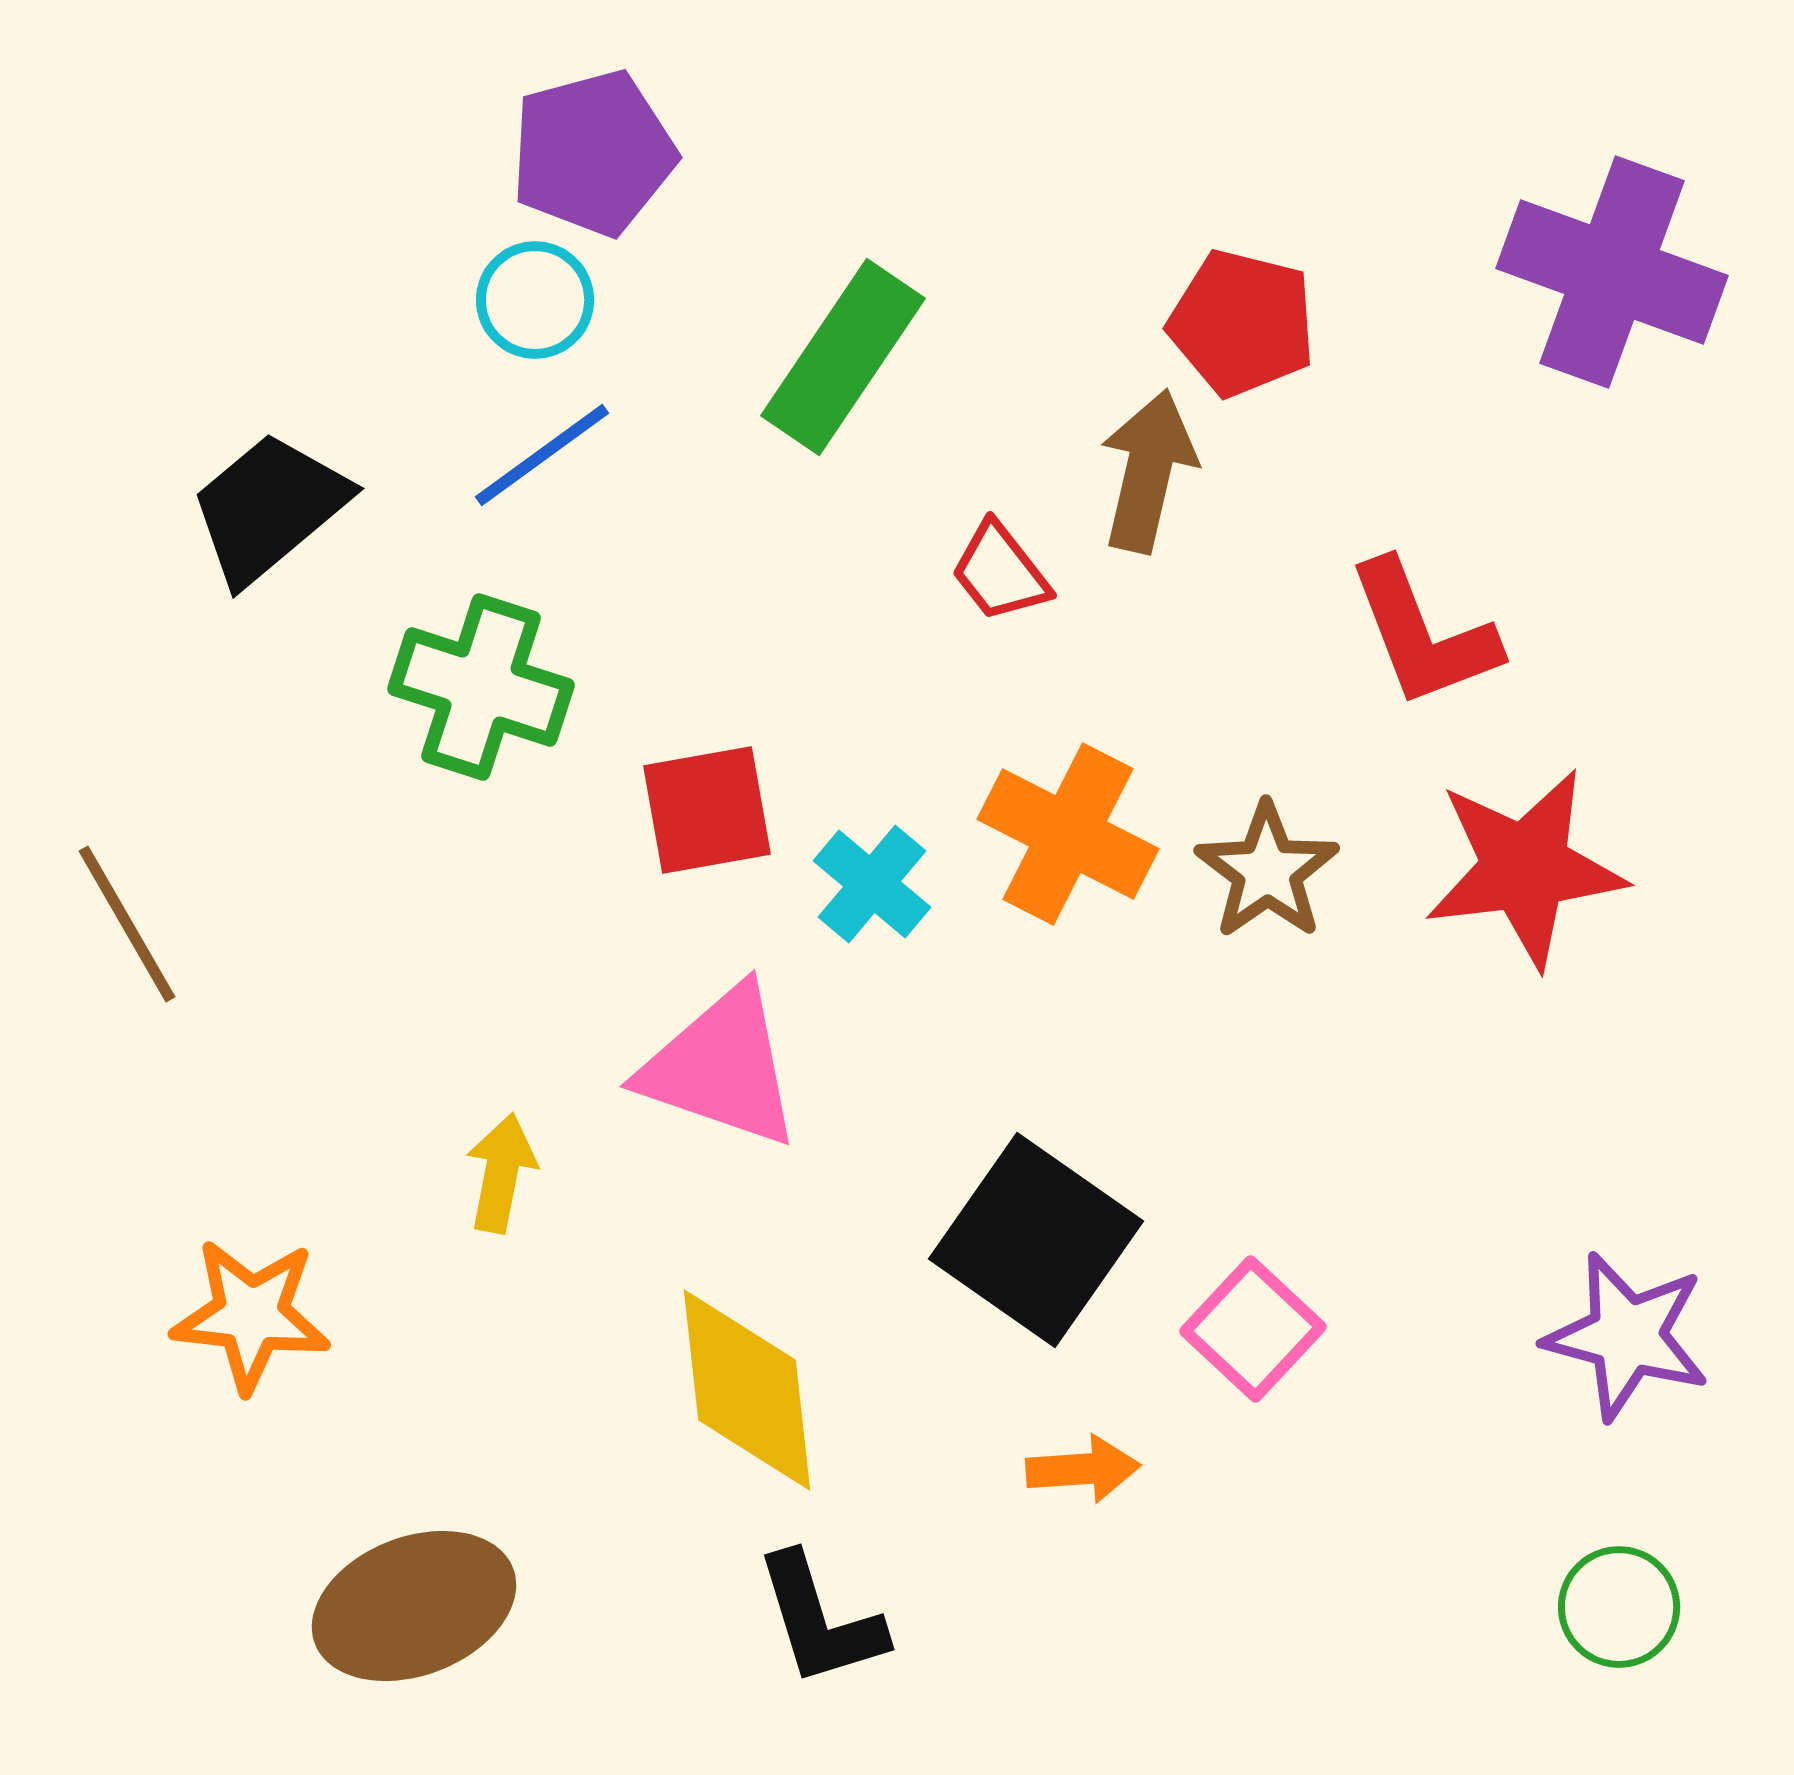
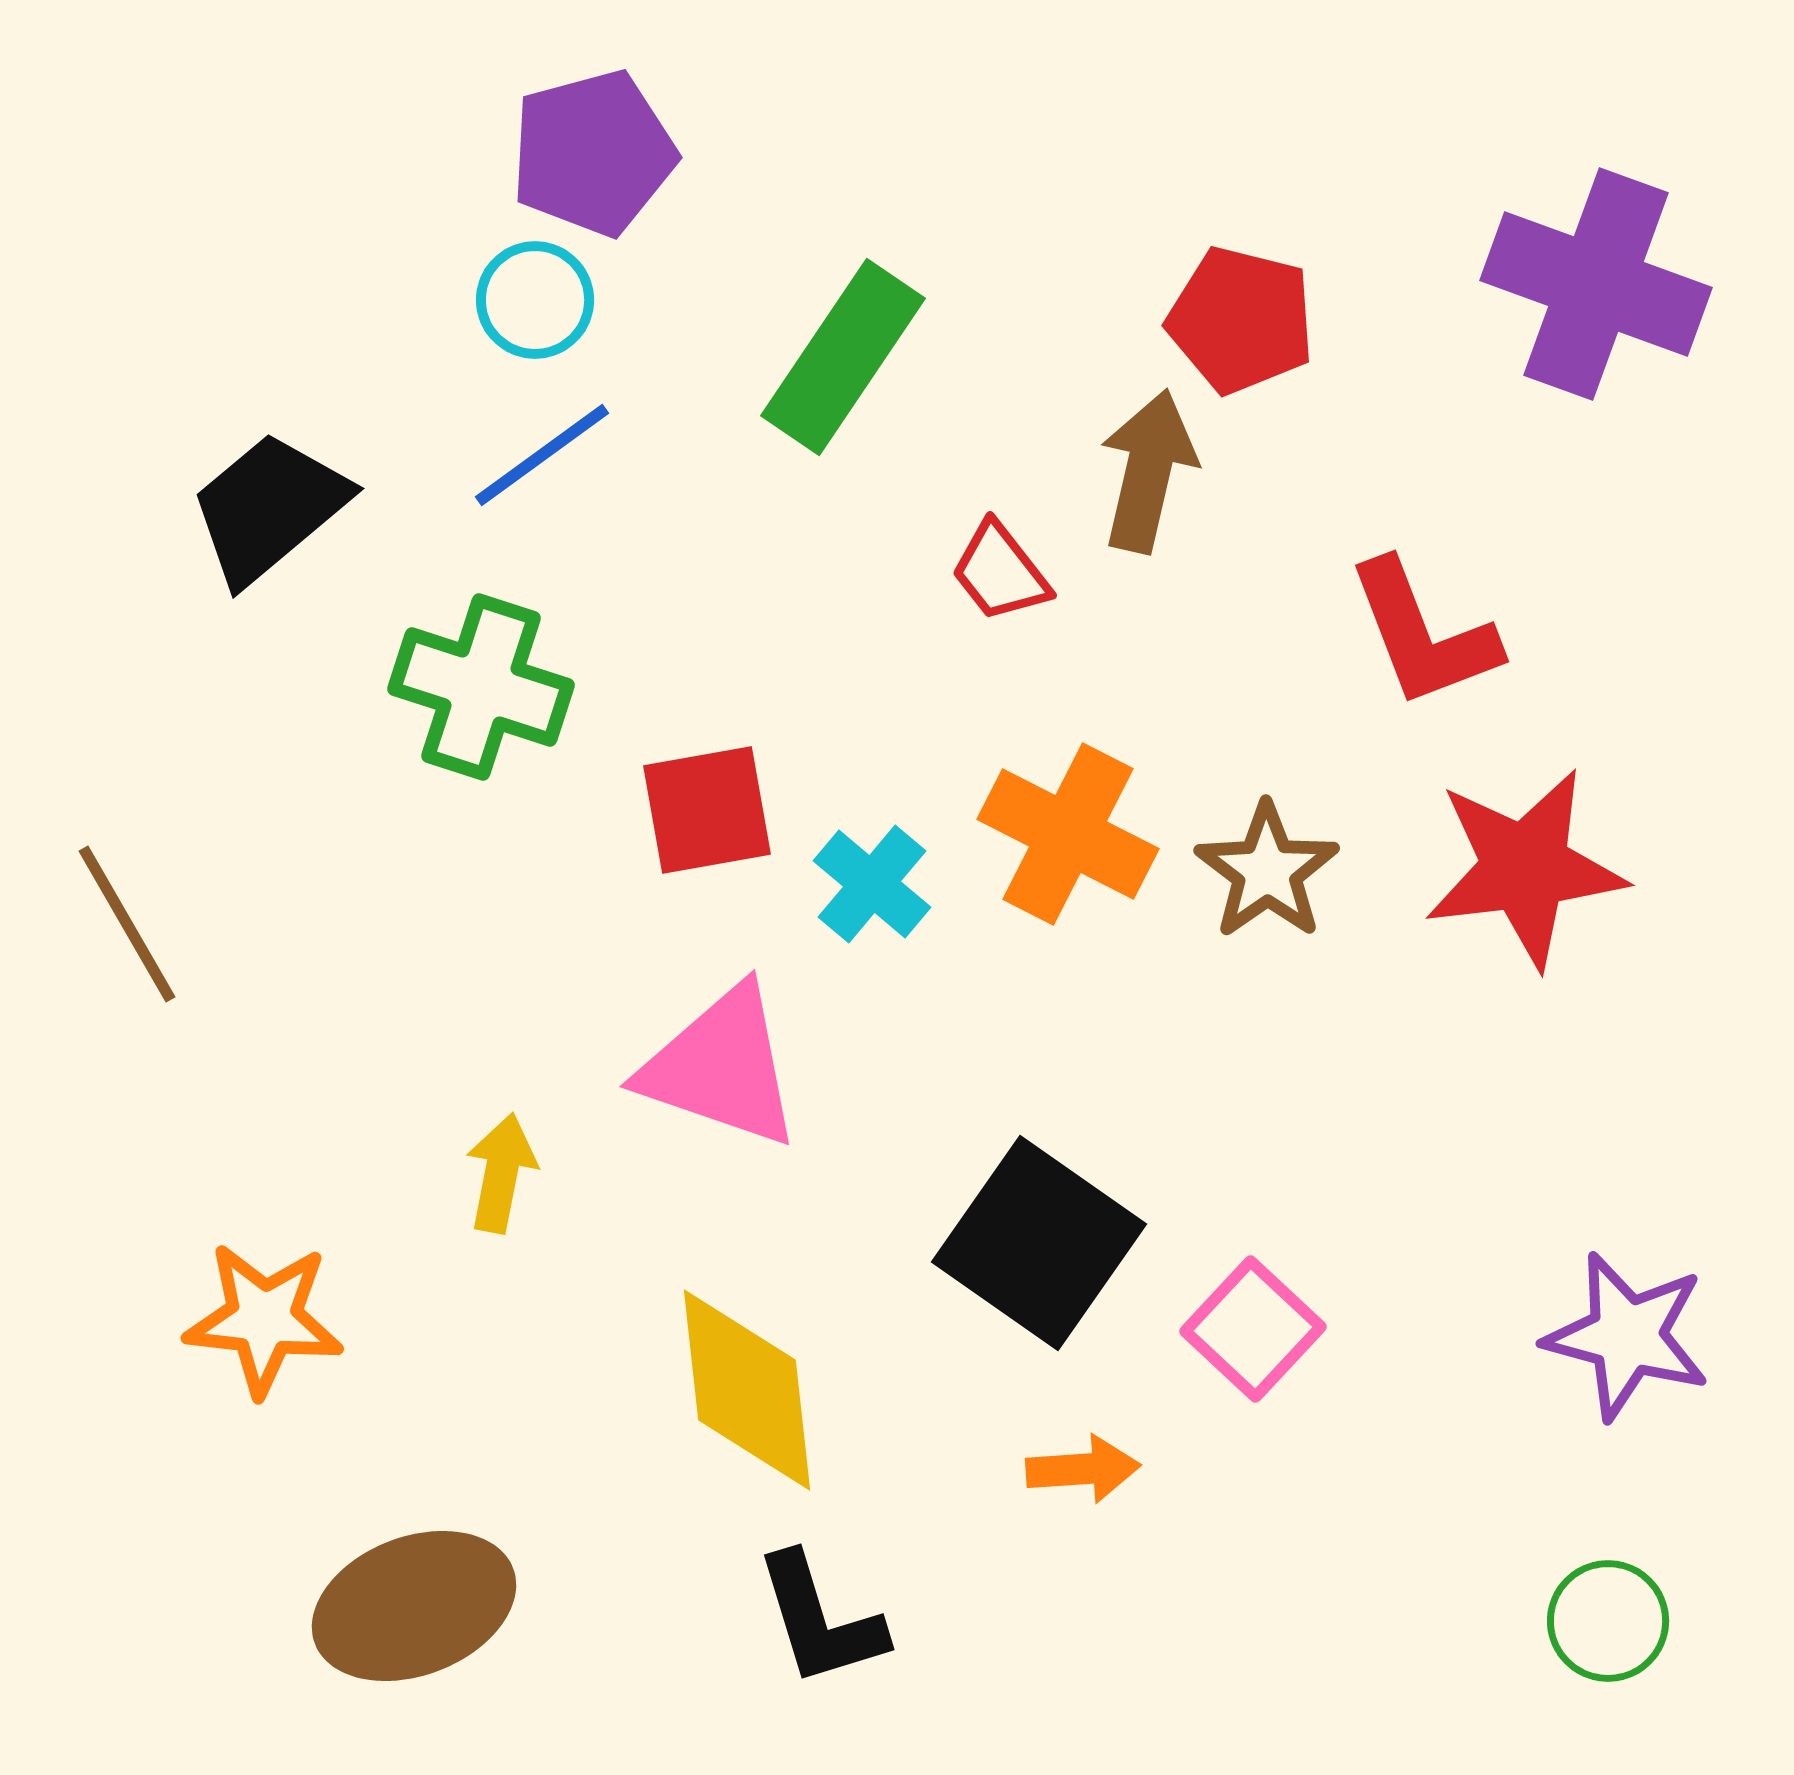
purple cross: moved 16 px left, 12 px down
red pentagon: moved 1 px left, 3 px up
black square: moved 3 px right, 3 px down
orange star: moved 13 px right, 4 px down
green circle: moved 11 px left, 14 px down
